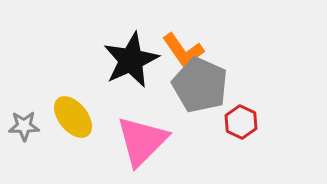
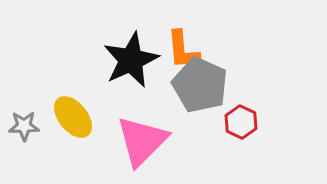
orange L-shape: rotated 30 degrees clockwise
